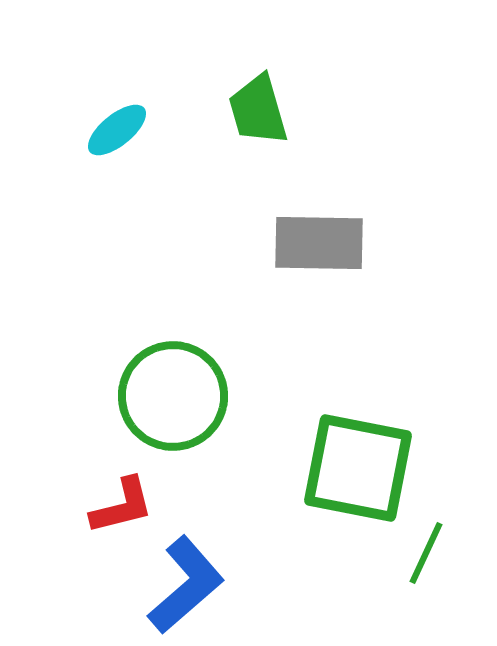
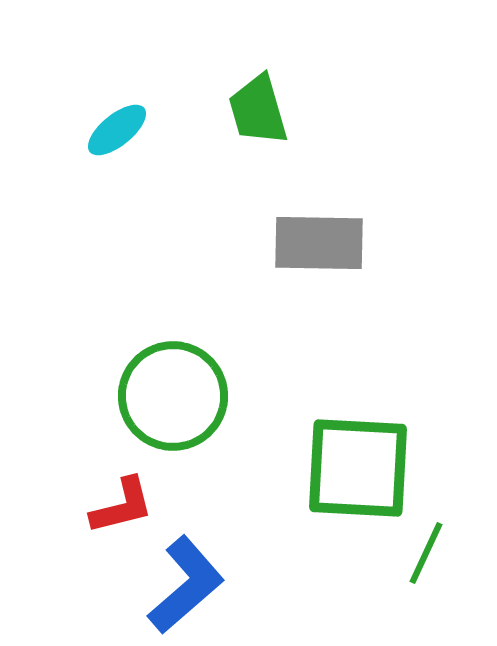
green square: rotated 8 degrees counterclockwise
